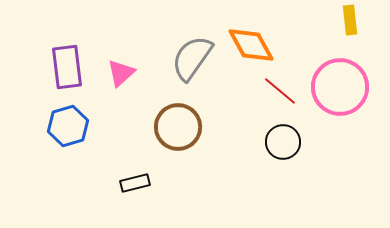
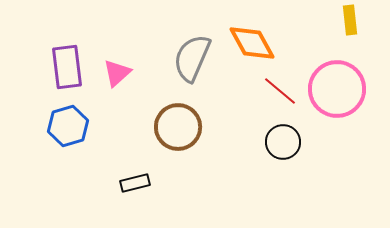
orange diamond: moved 1 px right, 2 px up
gray semicircle: rotated 12 degrees counterclockwise
pink triangle: moved 4 px left
pink circle: moved 3 px left, 2 px down
